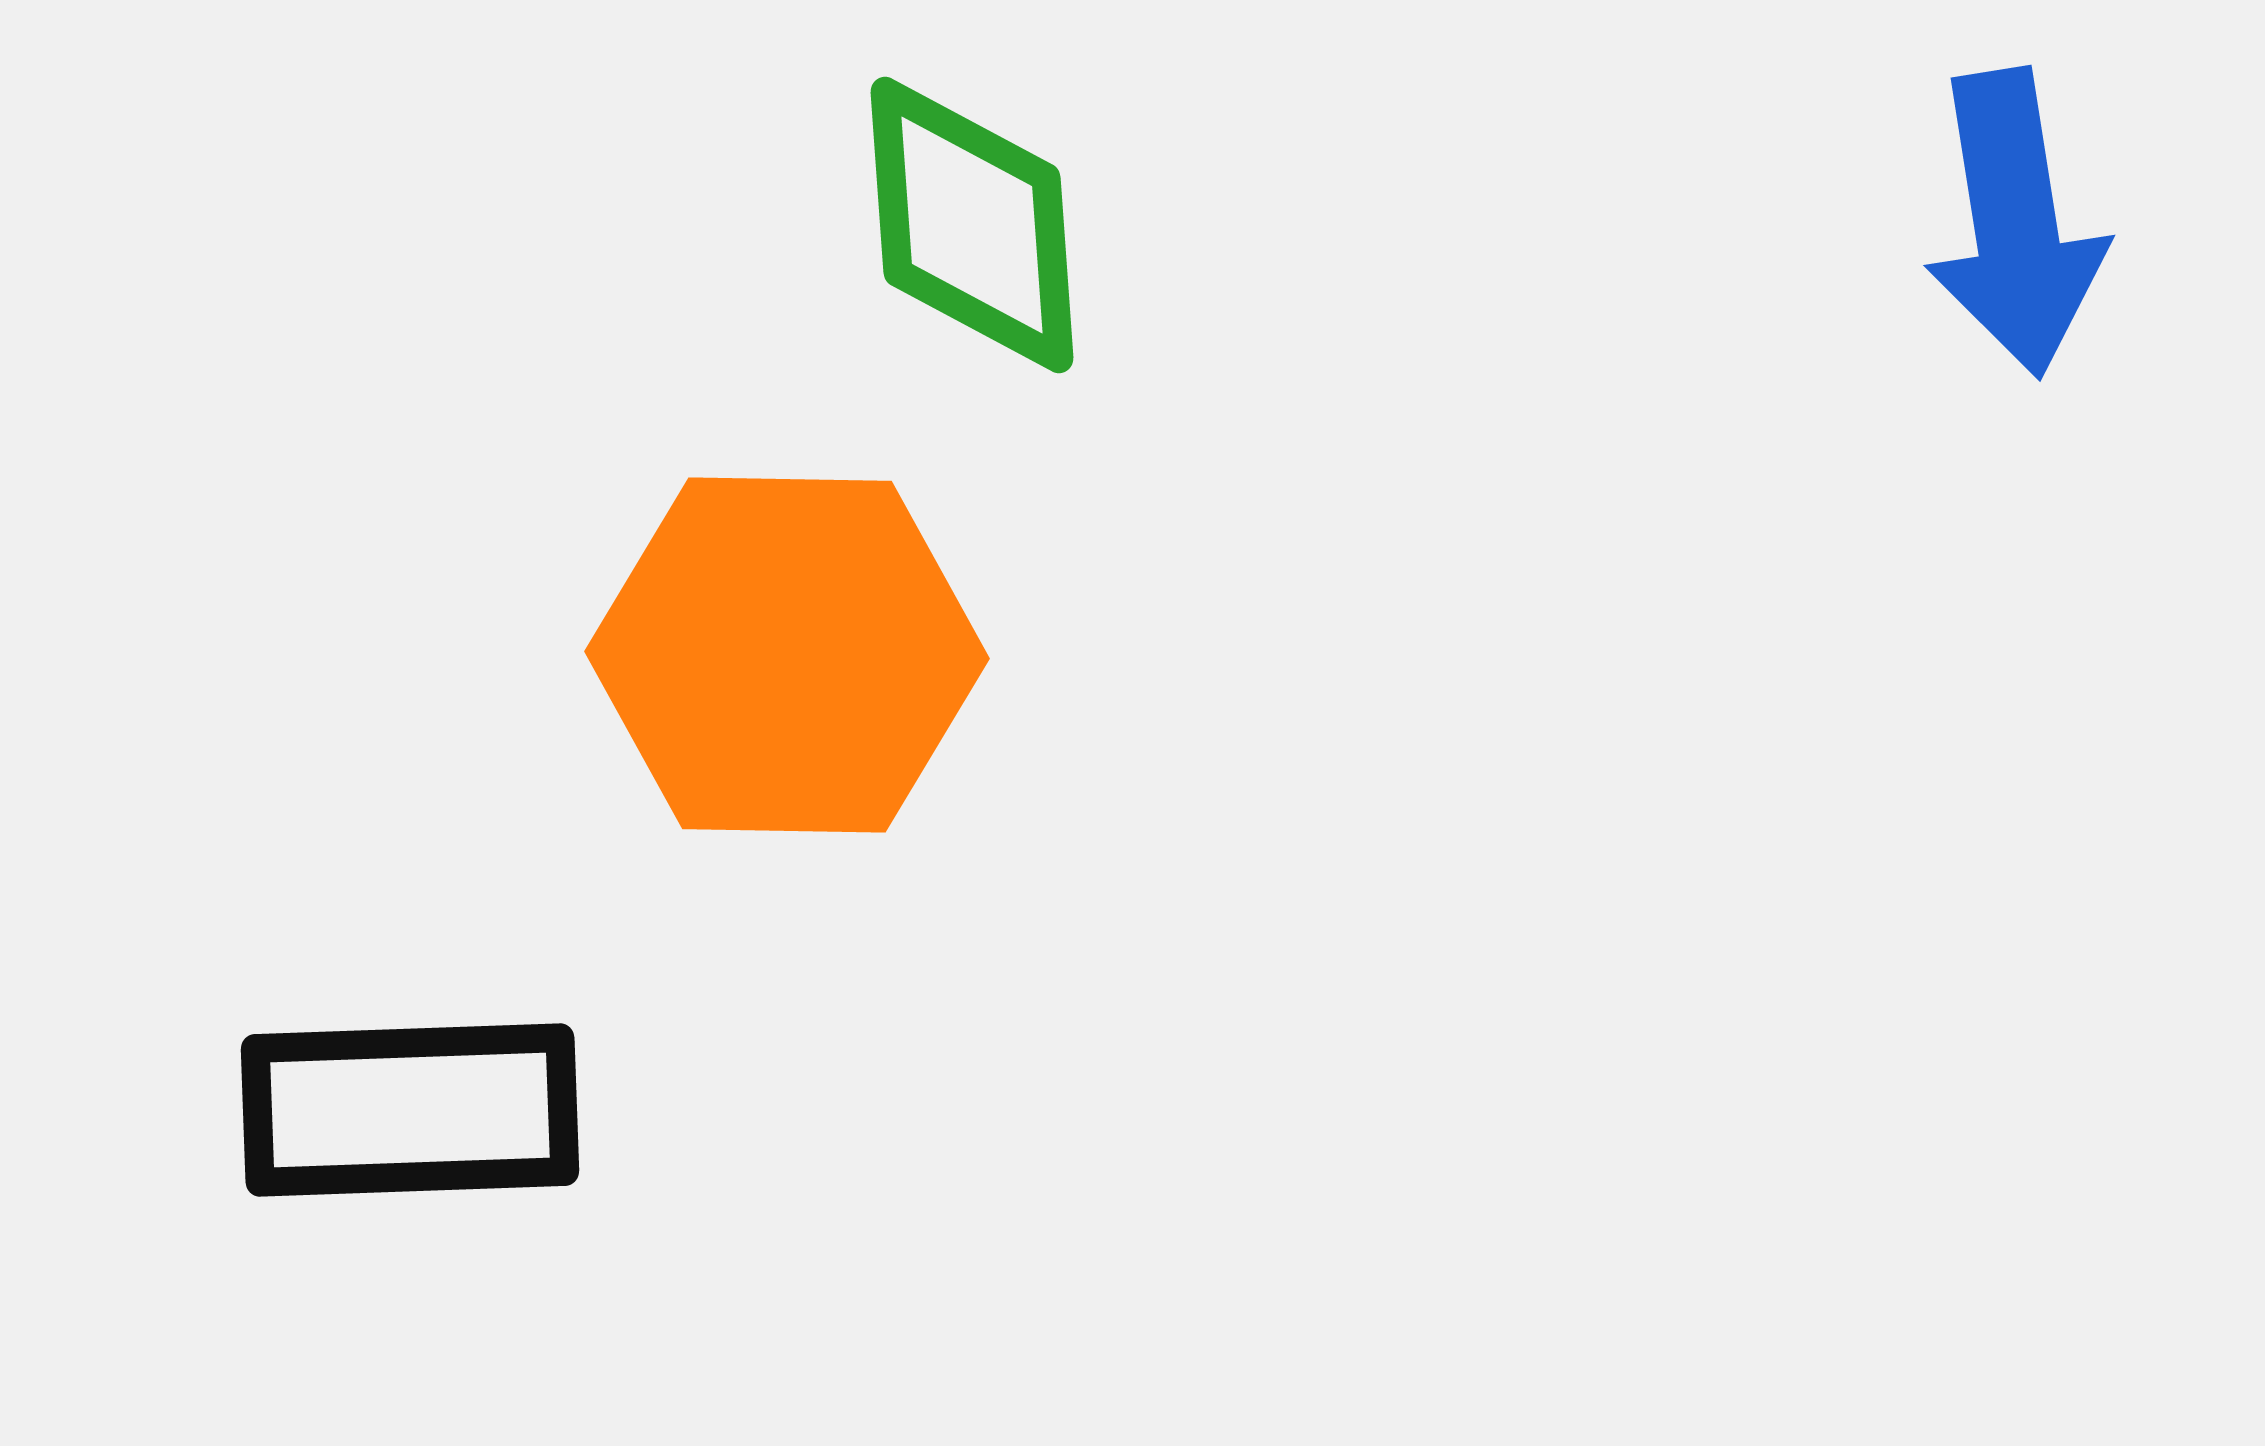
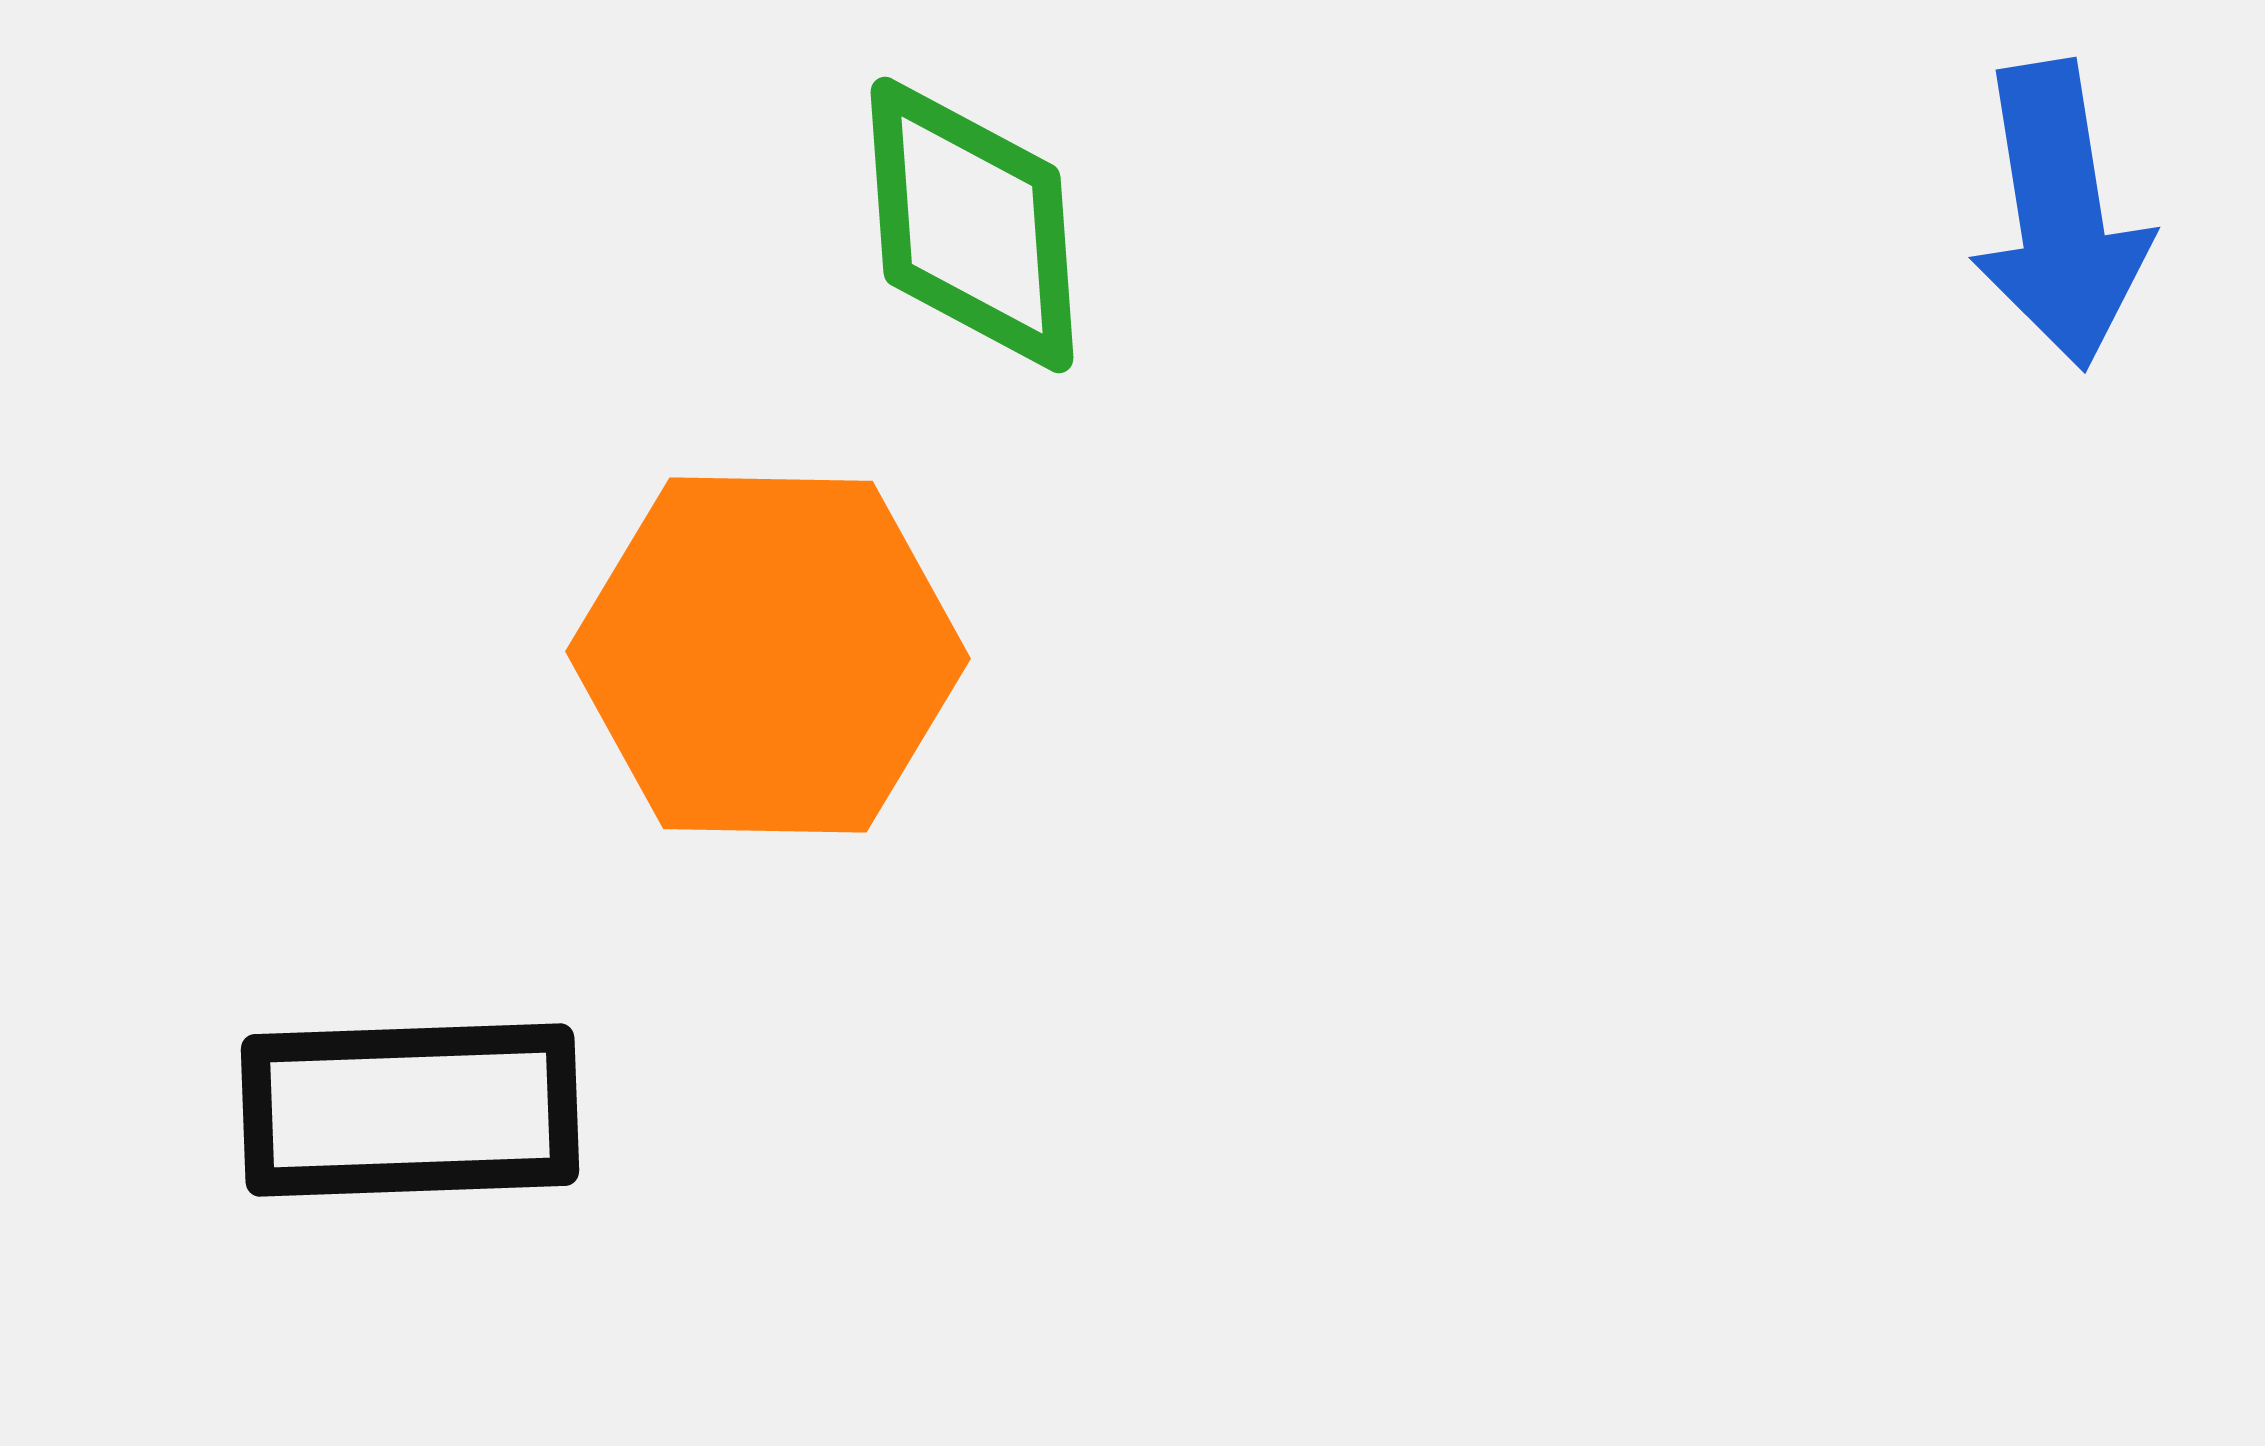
blue arrow: moved 45 px right, 8 px up
orange hexagon: moved 19 px left
